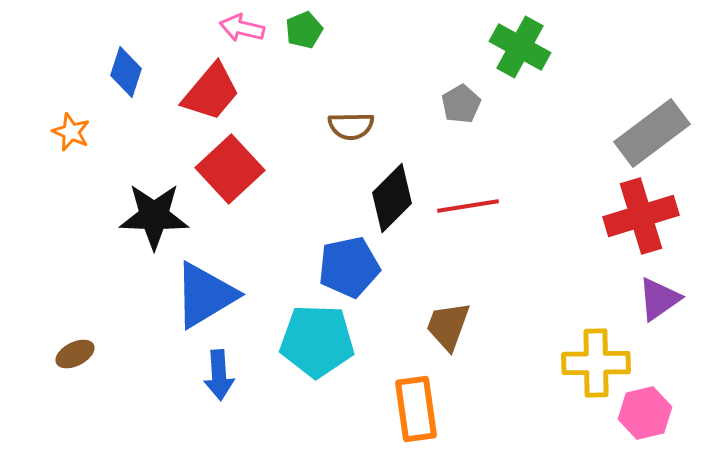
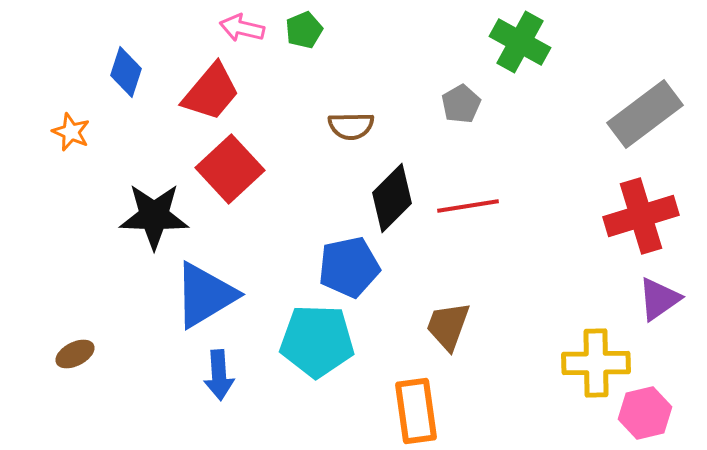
green cross: moved 5 px up
gray rectangle: moved 7 px left, 19 px up
orange rectangle: moved 2 px down
